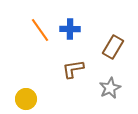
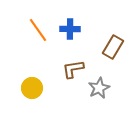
orange line: moved 2 px left
gray star: moved 11 px left
yellow circle: moved 6 px right, 11 px up
